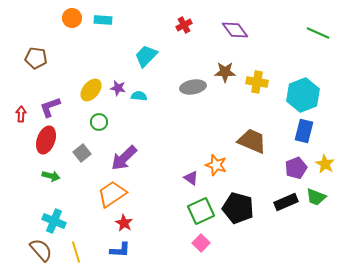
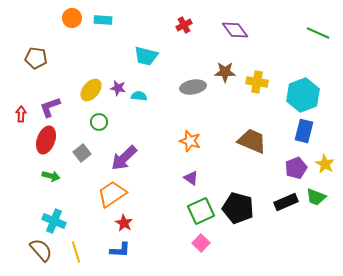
cyan trapezoid: rotated 120 degrees counterclockwise
orange star: moved 26 px left, 24 px up
